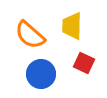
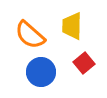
red square: rotated 25 degrees clockwise
blue circle: moved 2 px up
